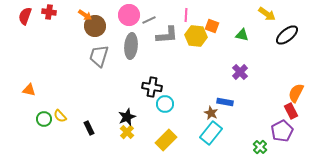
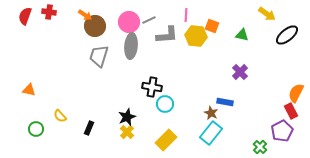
pink circle: moved 7 px down
green circle: moved 8 px left, 10 px down
black rectangle: rotated 48 degrees clockwise
